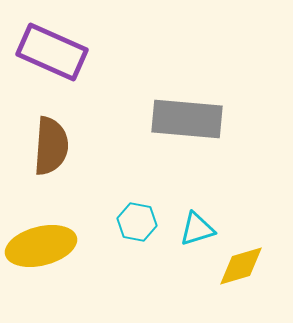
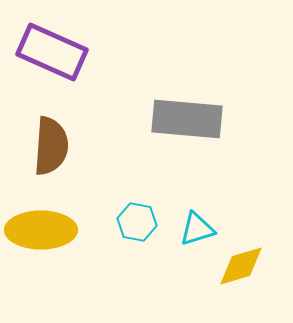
yellow ellipse: moved 16 px up; rotated 14 degrees clockwise
